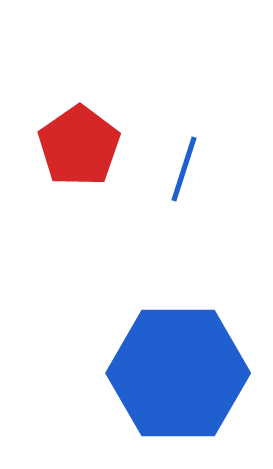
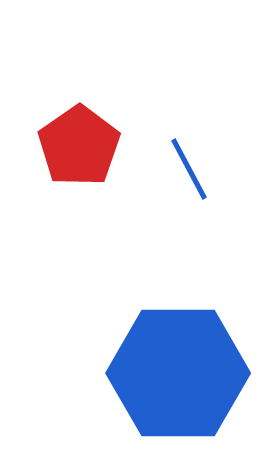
blue line: moved 5 px right; rotated 46 degrees counterclockwise
